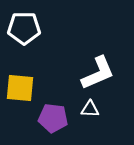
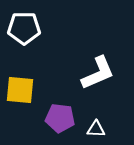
yellow square: moved 2 px down
white triangle: moved 6 px right, 20 px down
purple pentagon: moved 7 px right
